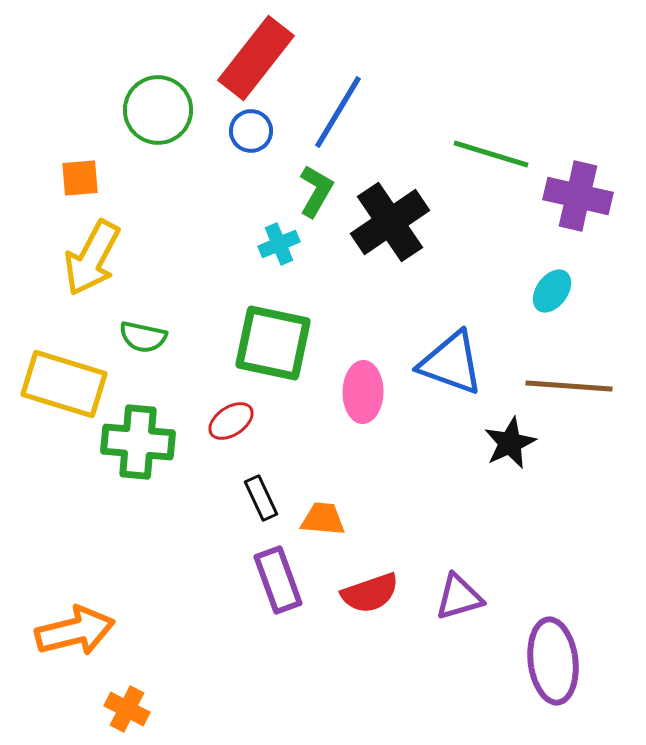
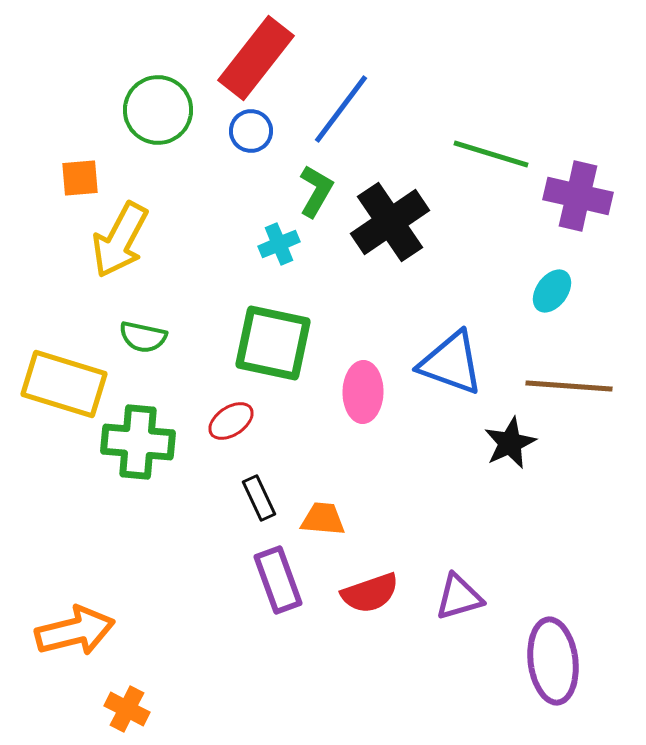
blue line: moved 3 px right, 3 px up; rotated 6 degrees clockwise
yellow arrow: moved 28 px right, 18 px up
black rectangle: moved 2 px left
